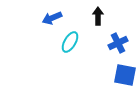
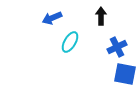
black arrow: moved 3 px right
blue cross: moved 1 px left, 4 px down
blue square: moved 1 px up
